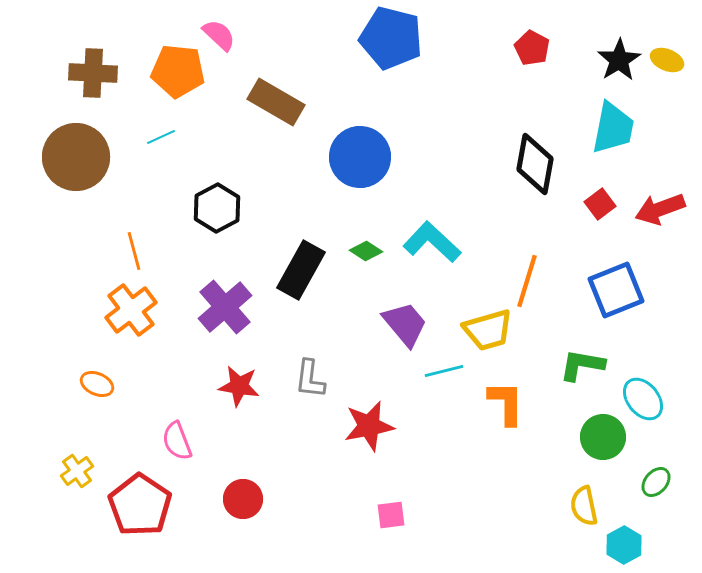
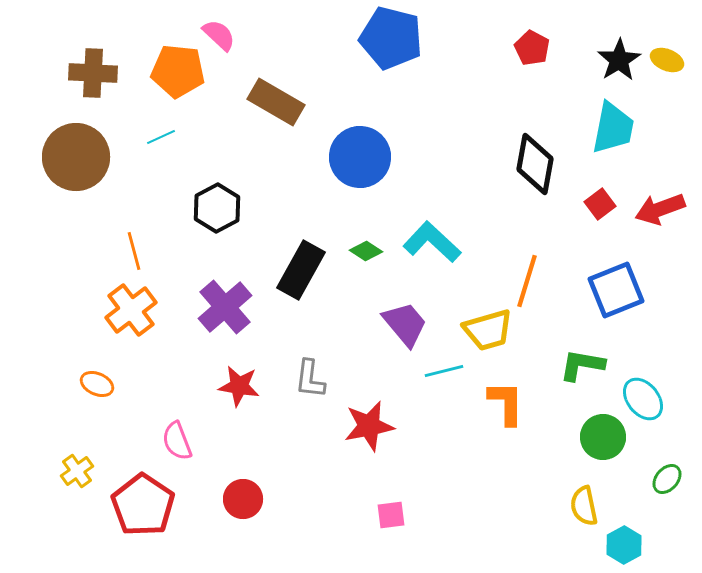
green ellipse at (656, 482): moved 11 px right, 3 px up
red pentagon at (140, 505): moved 3 px right
